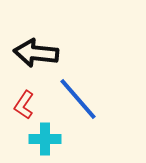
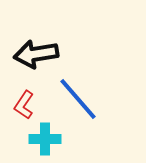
black arrow: moved 1 px down; rotated 15 degrees counterclockwise
